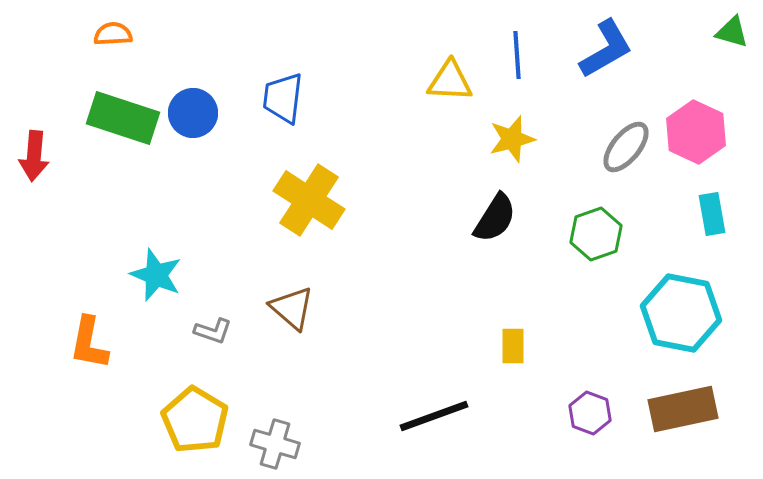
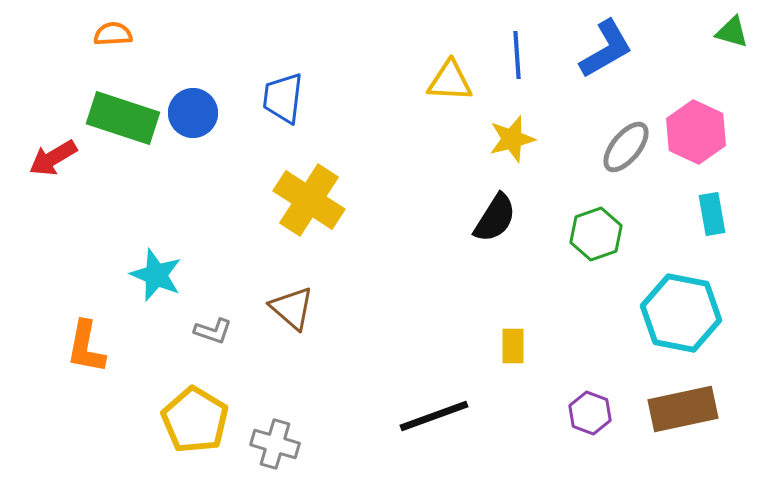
red arrow: moved 19 px right, 2 px down; rotated 54 degrees clockwise
orange L-shape: moved 3 px left, 4 px down
